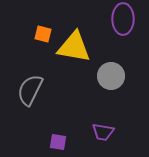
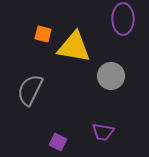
purple square: rotated 18 degrees clockwise
